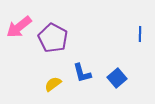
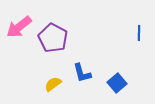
blue line: moved 1 px left, 1 px up
blue square: moved 5 px down
